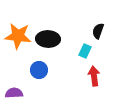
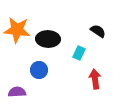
black semicircle: rotated 105 degrees clockwise
orange star: moved 1 px left, 6 px up
cyan rectangle: moved 6 px left, 2 px down
red arrow: moved 1 px right, 3 px down
purple semicircle: moved 3 px right, 1 px up
